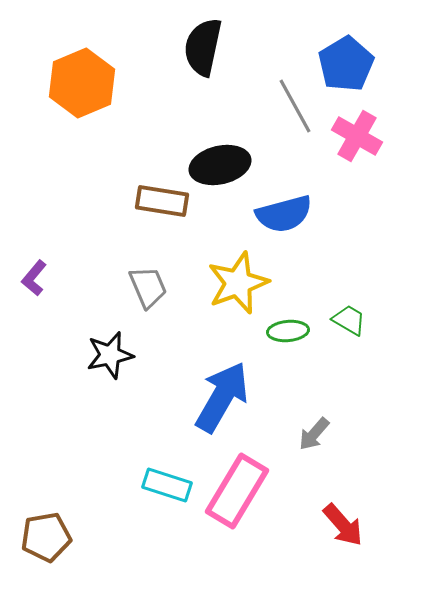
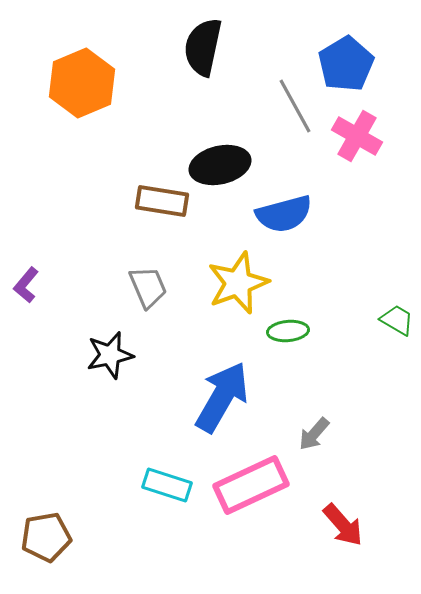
purple L-shape: moved 8 px left, 7 px down
green trapezoid: moved 48 px right
pink rectangle: moved 14 px right, 6 px up; rotated 34 degrees clockwise
